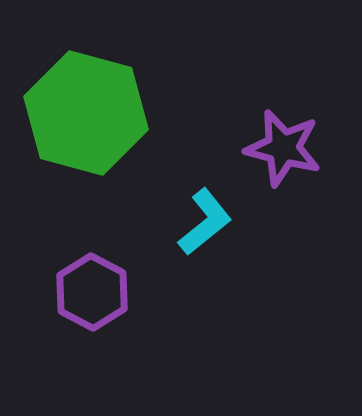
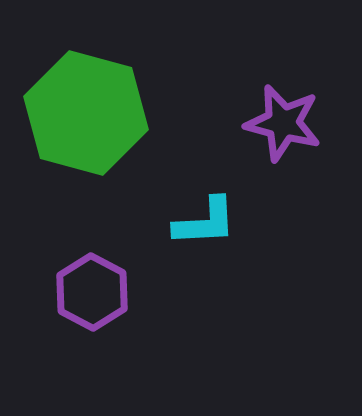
purple star: moved 25 px up
cyan L-shape: rotated 36 degrees clockwise
